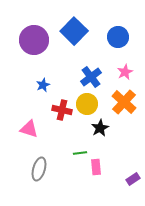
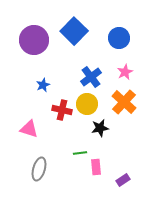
blue circle: moved 1 px right, 1 px down
black star: rotated 18 degrees clockwise
purple rectangle: moved 10 px left, 1 px down
